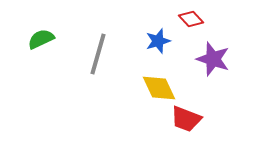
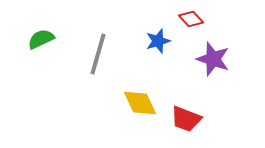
yellow diamond: moved 19 px left, 15 px down
